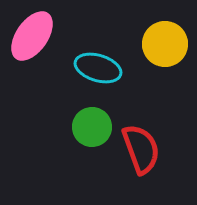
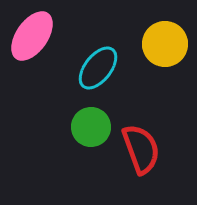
cyan ellipse: rotated 69 degrees counterclockwise
green circle: moved 1 px left
